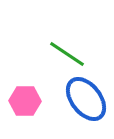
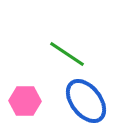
blue ellipse: moved 2 px down
